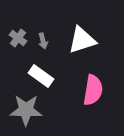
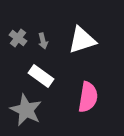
pink semicircle: moved 5 px left, 7 px down
gray star: rotated 24 degrees clockwise
